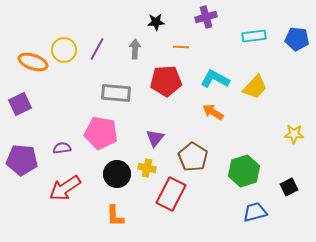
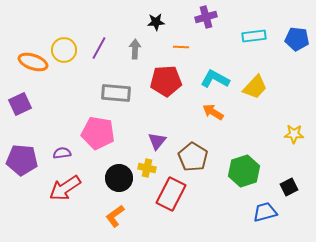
purple line: moved 2 px right, 1 px up
pink pentagon: moved 3 px left
purple triangle: moved 2 px right, 3 px down
purple semicircle: moved 5 px down
black circle: moved 2 px right, 4 px down
blue trapezoid: moved 10 px right
orange L-shape: rotated 55 degrees clockwise
